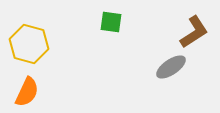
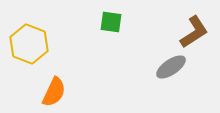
yellow hexagon: rotated 6 degrees clockwise
orange semicircle: moved 27 px right
